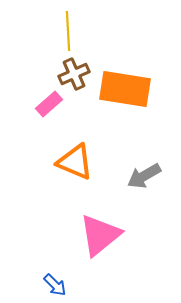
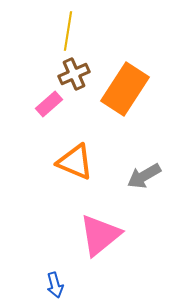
yellow line: rotated 12 degrees clockwise
orange rectangle: rotated 66 degrees counterclockwise
blue arrow: rotated 30 degrees clockwise
